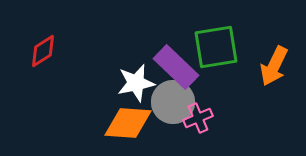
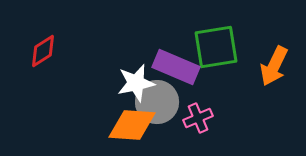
purple rectangle: rotated 21 degrees counterclockwise
gray circle: moved 16 px left
orange diamond: moved 4 px right, 2 px down
